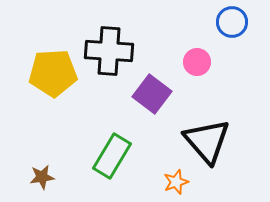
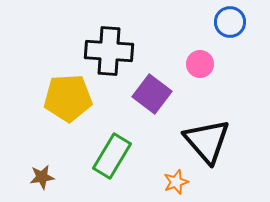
blue circle: moved 2 px left
pink circle: moved 3 px right, 2 px down
yellow pentagon: moved 15 px right, 25 px down
